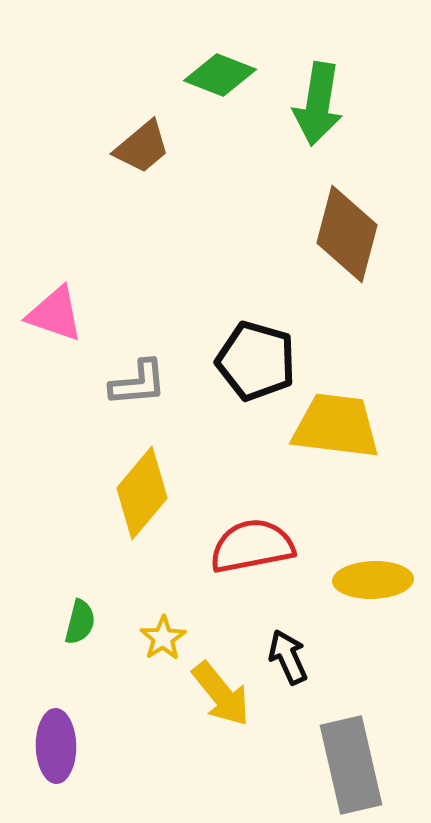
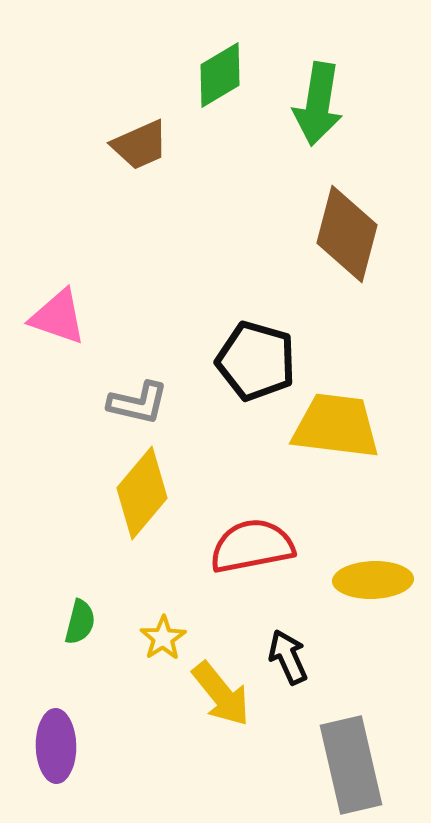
green diamond: rotated 52 degrees counterclockwise
brown trapezoid: moved 2 px left, 2 px up; rotated 16 degrees clockwise
pink triangle: moved 3 px right, 3 px down
gray L-shape: moved 20 px down; rotated 18 degrees clockwise
